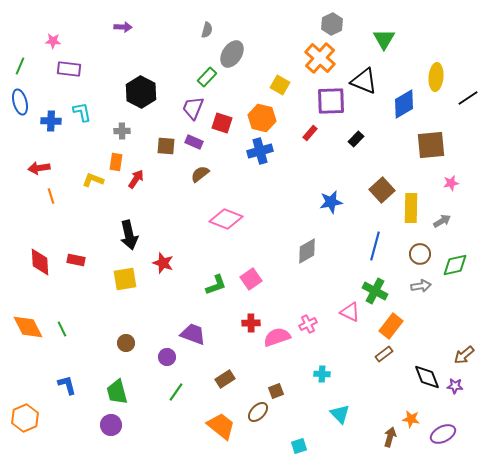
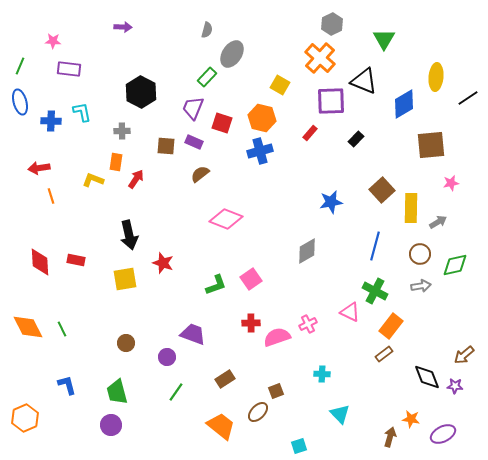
gray arrow at (442, 221): moved 4 px left, 1 px down
